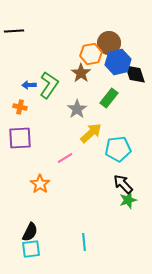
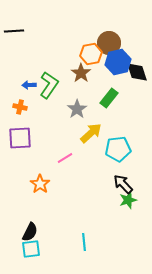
black diamond: moved 2 px right, 2 px up
